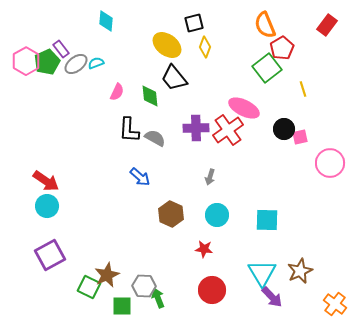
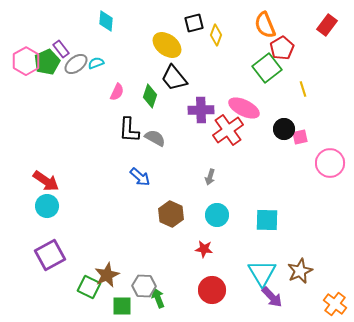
yellow diamond at (205, 47): moved 11 px right, 12 px up
green diamond at (150, 96): rotated 25 degrees clockwise
purple cross at (196, 128): moved 5 px right, 18 px up
